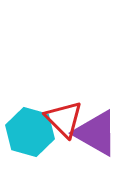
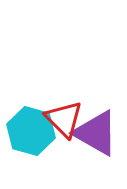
cyan hexagon: moved 1 px right, 1 px up
